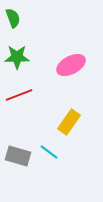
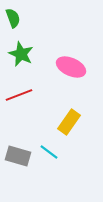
green star: moved 4 px right, 3 px up; rotated 25 degrees clockwise
pink ellipse: moved 2 px down; rotated 52 degrees clockwise
